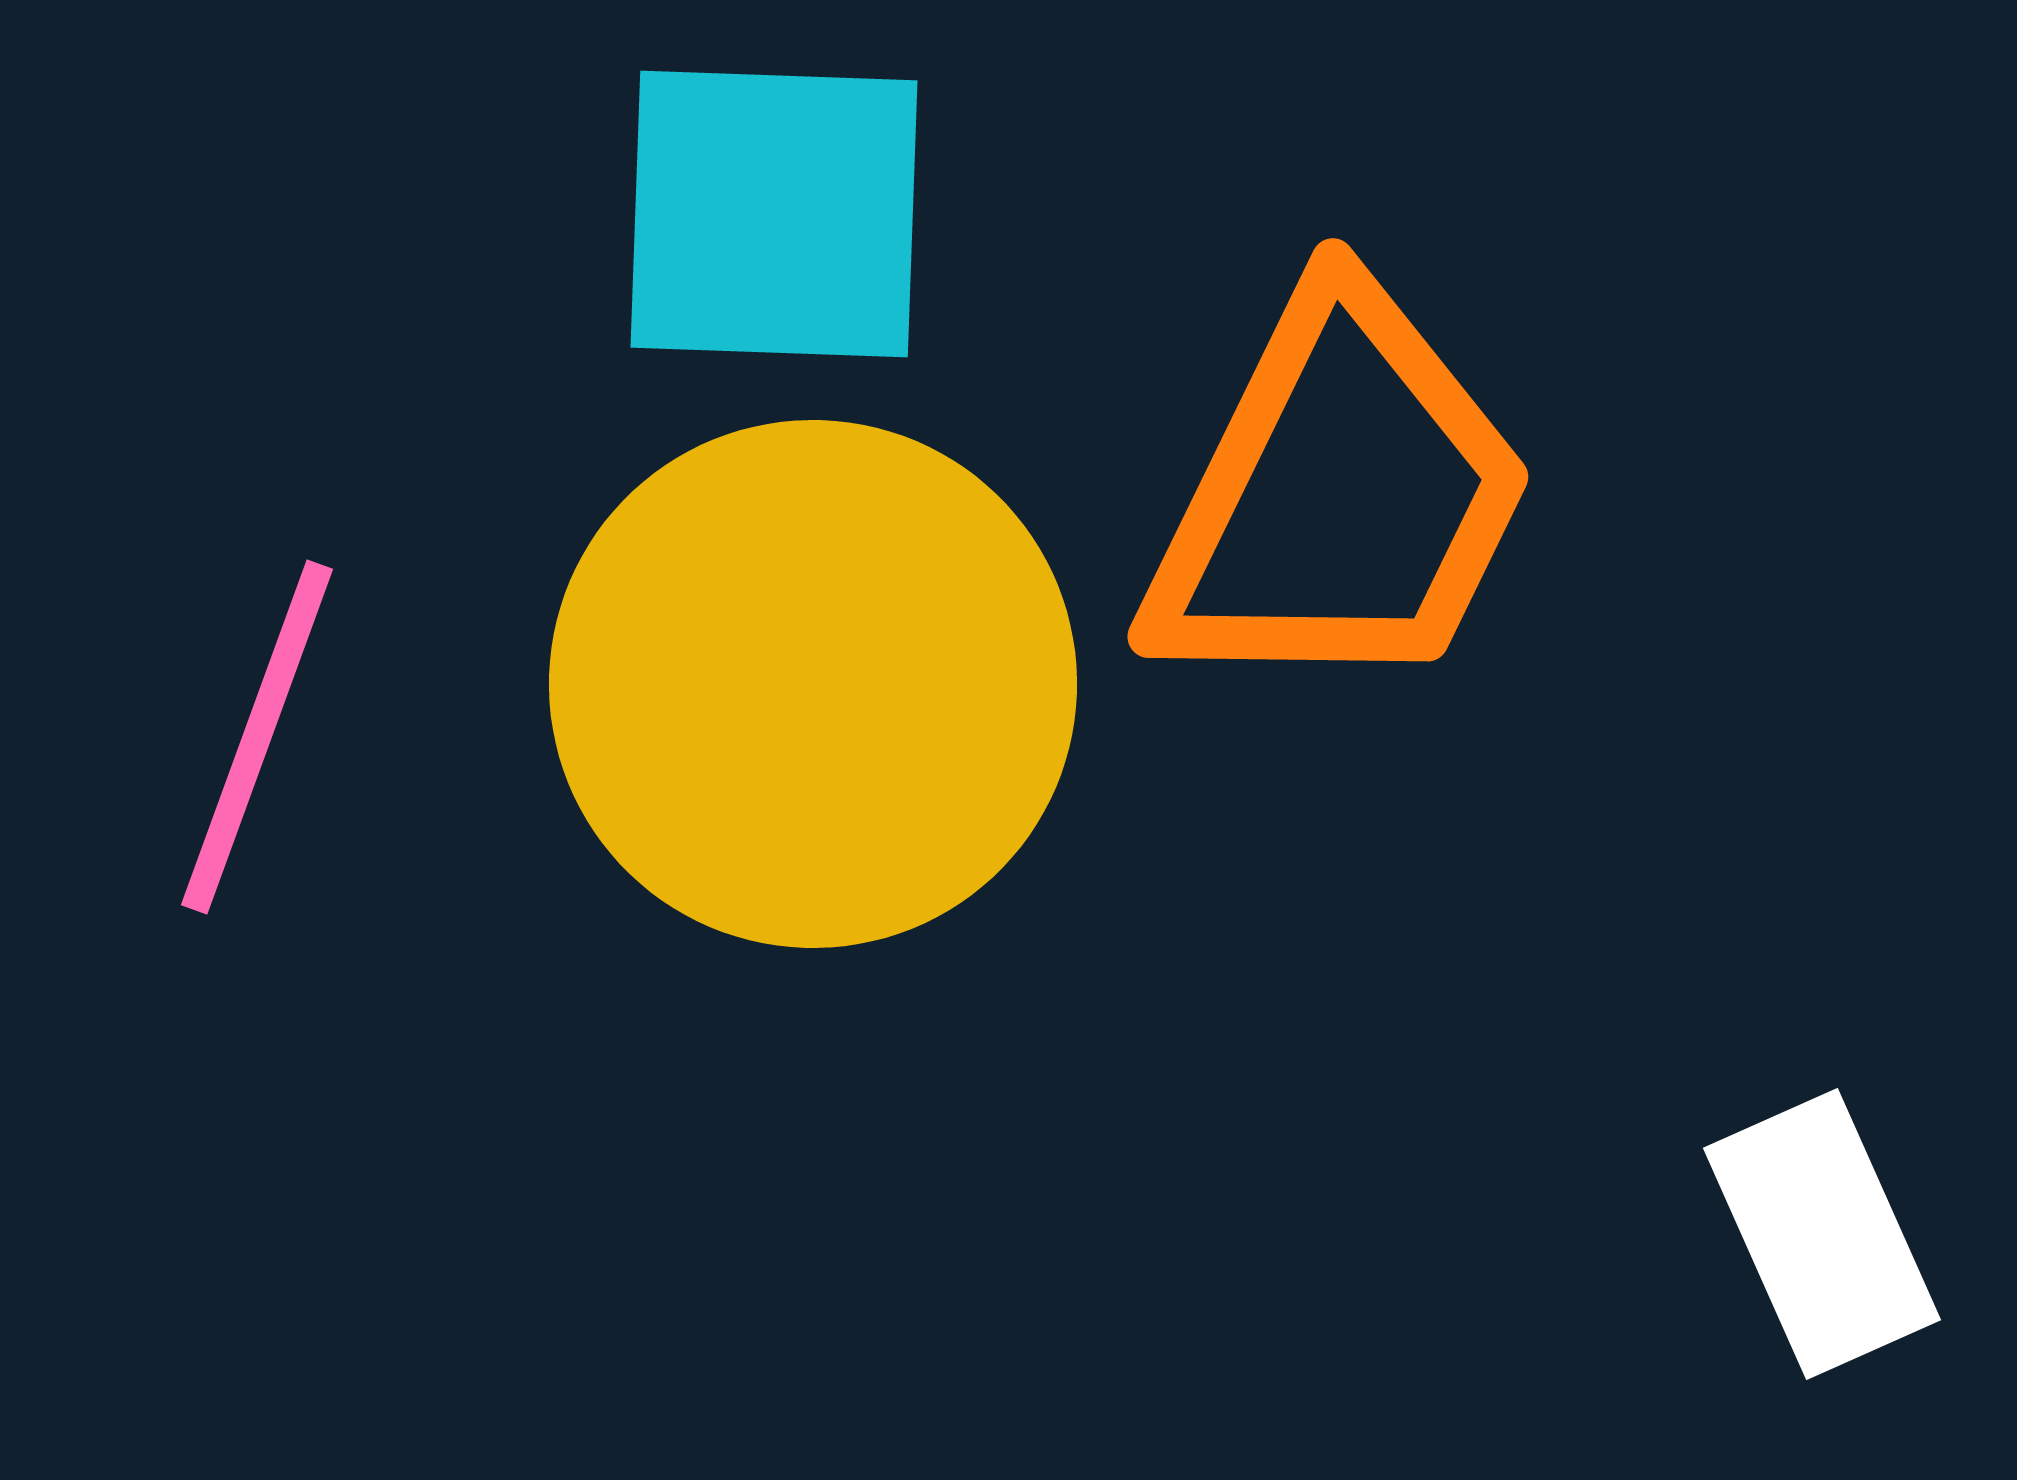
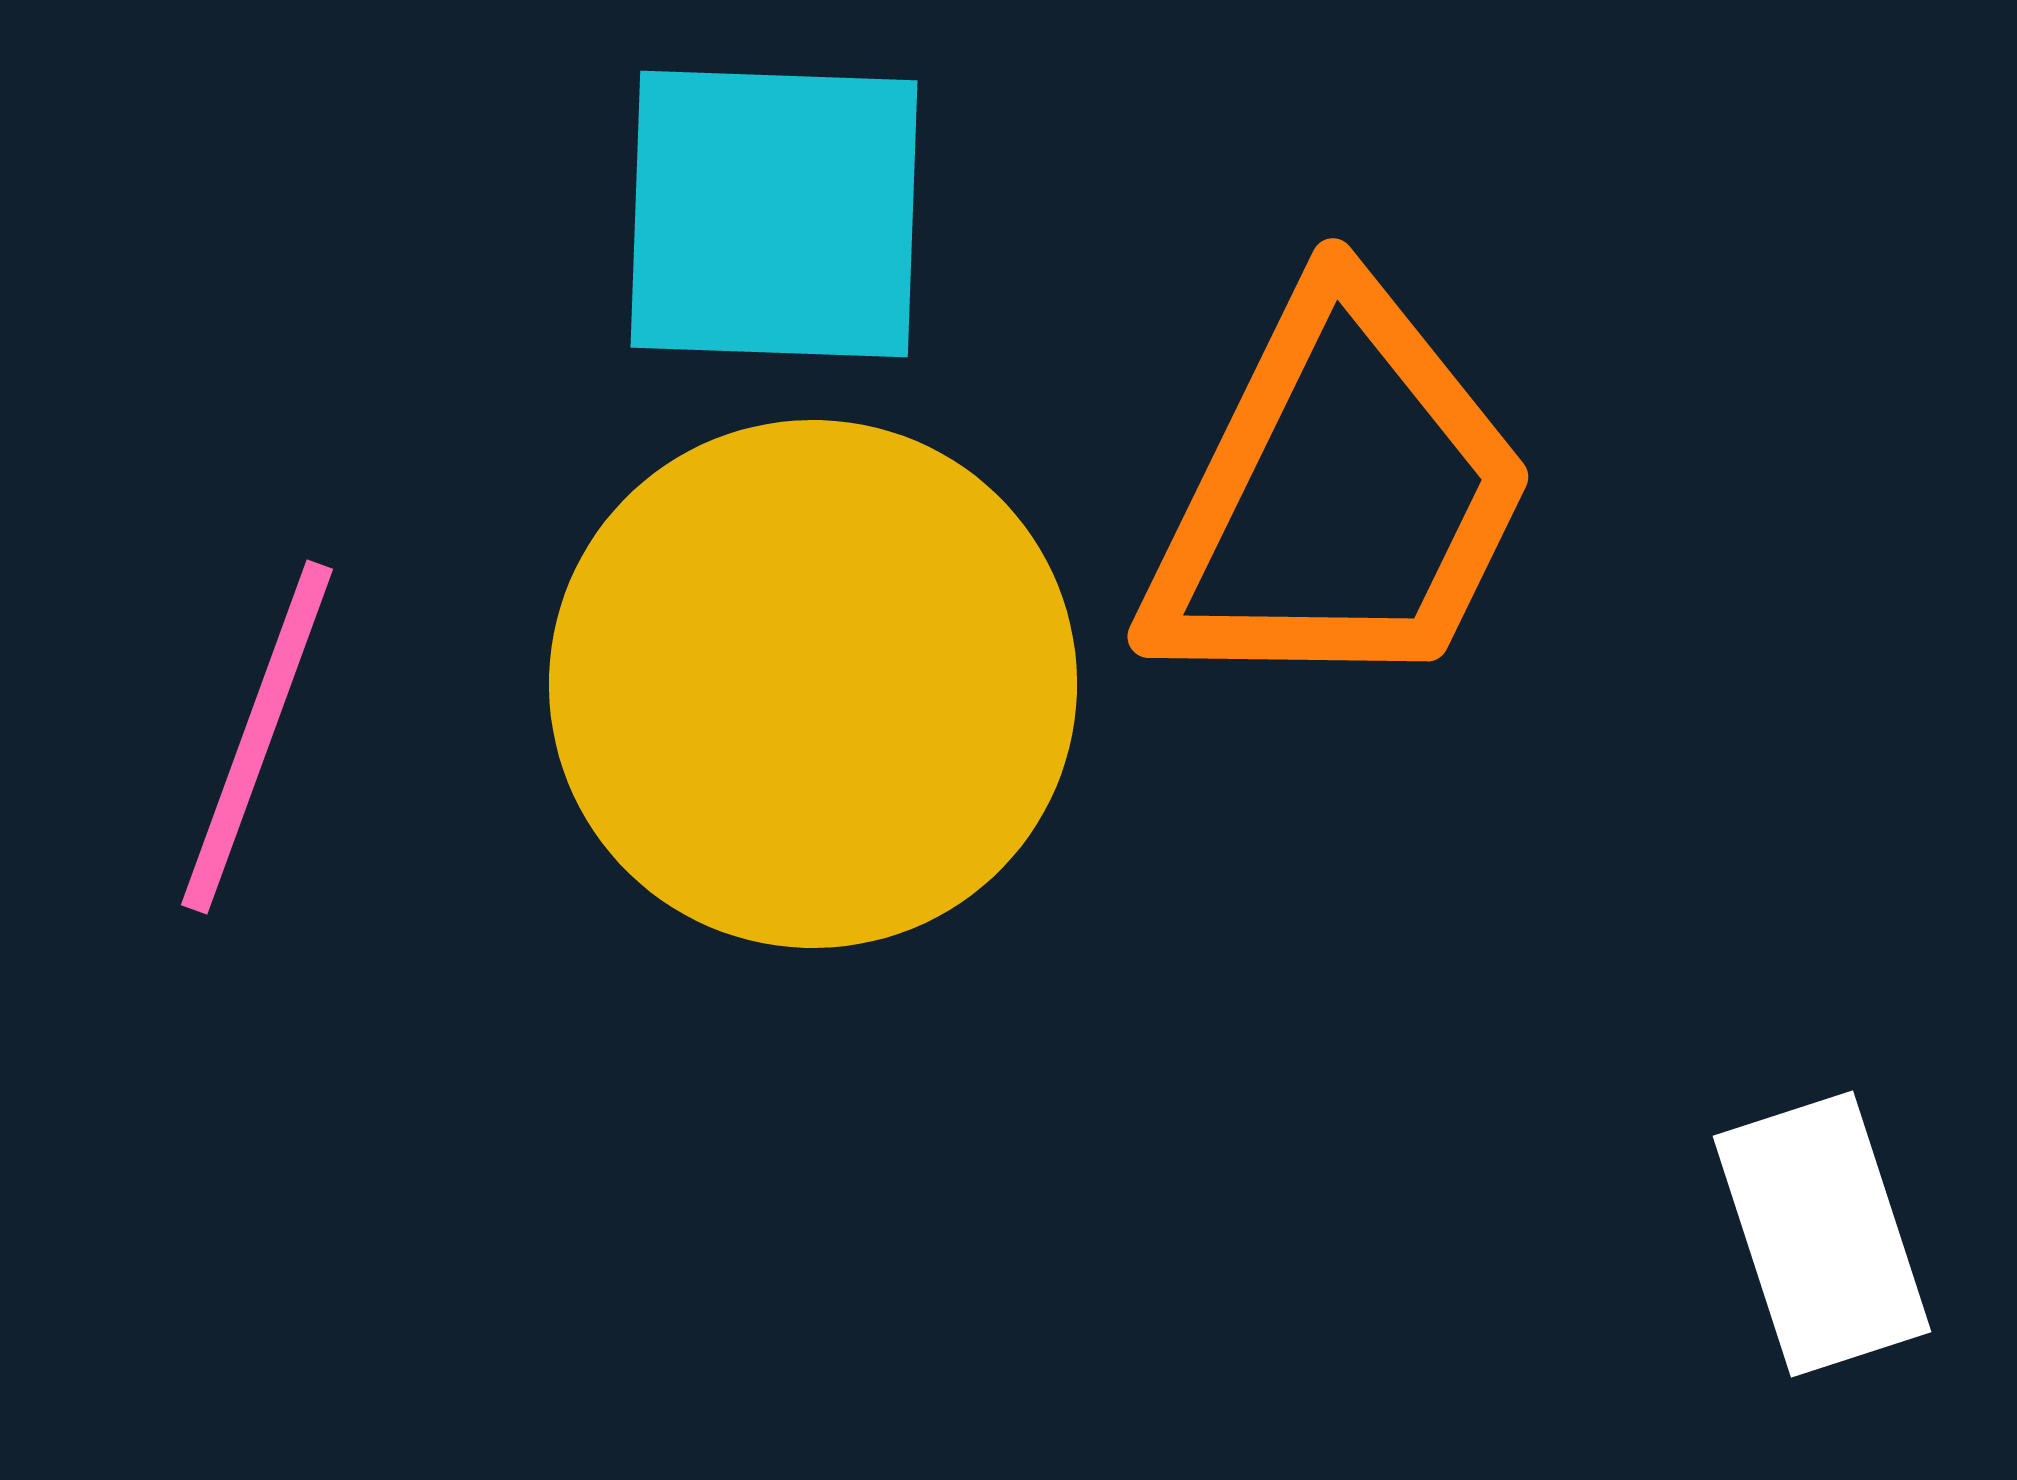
white rectangle: rotated 6 degrees clockwise
